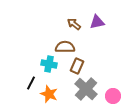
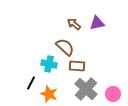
purple triangle: moved 1 px down
brown semicircle: rotated 42 degrees clockwise
brown rectangle: rotated 70 degrees clockwise
pink circle: moved 2 px up
